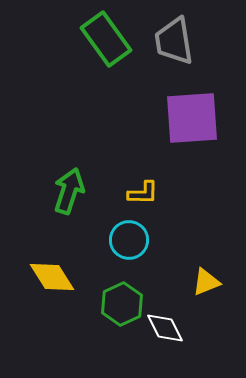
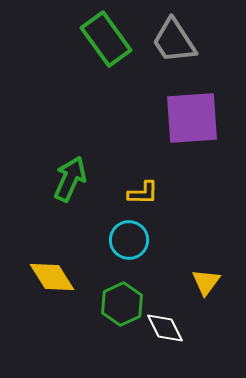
gray trapezoid: rotated 24 degrees counterclockwise
green arrow: moved 1 px right, 12 px up; rotated 6 degrees clockwise
yellow triangle: rotated 32 degrees counterclockwise
